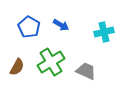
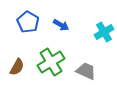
blue pentagon: moved 1 px left, 5 px up
cyan cross: rotated 18 degrees counterclockwise
